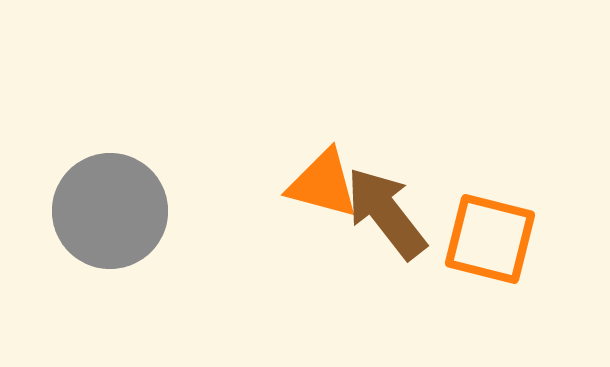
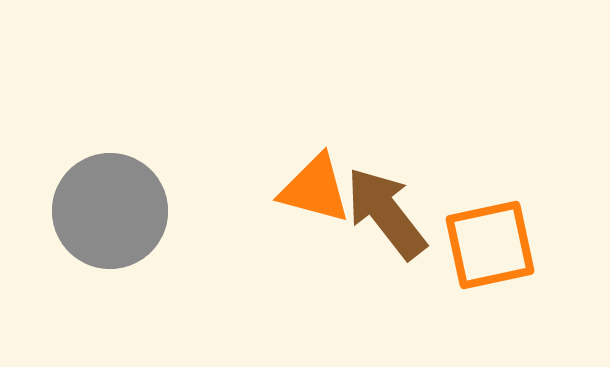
orange triangle: moved 8 px left, 5 px down
orange square: moved 6 px down; rotated 26 degrees counterclockwise
